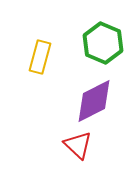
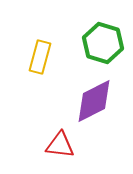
green hexagon: rotated 6 degrees counterclockwise
red triangle: moved 18 px left; rotated 36 degrees counterclockwise
